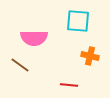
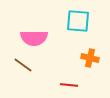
orange cross: moved 2 px down
brown line: moved 3 px right
